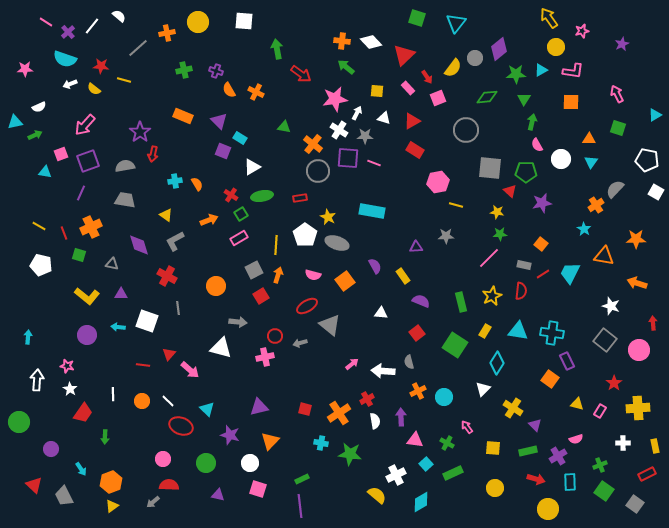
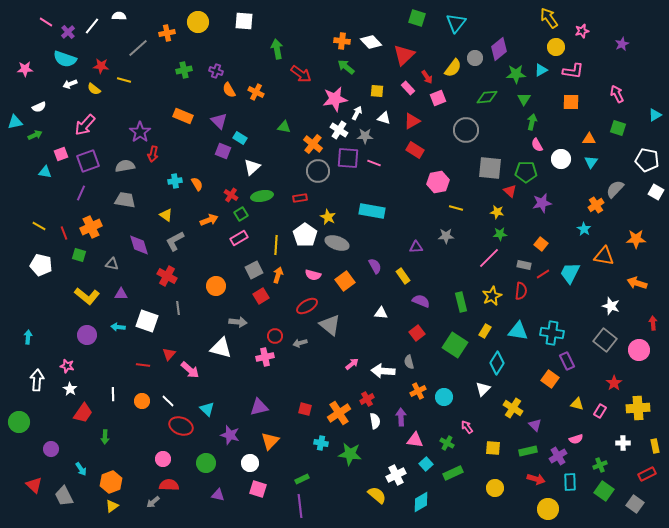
white semicircle at (119, 16): rotated 40 degrees counterclockwise
white triangle at (252, 167): rotated 12 degrees counterclockwise
yellow line at (456, 205): moved 3 px down
